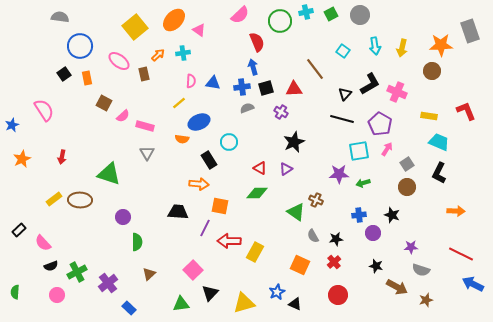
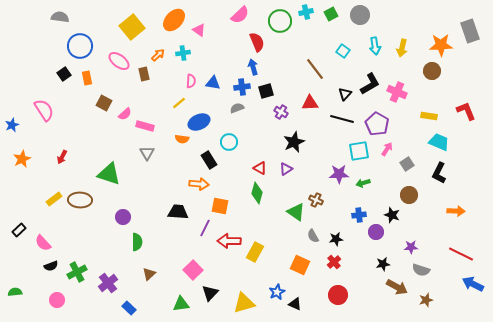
yellow square at (135, 27): moved 3 px left
black square at (266, 88): moved 3 px down
red triangle at (294, 89): moved 16 px right, 14 px down
gray semicircle at (247, 108): moved 10 px left
pink semicircle at (123, 116): moved 2 px right, 2 px up
purple pentagon at (380, 124): moved 3 px left
red arrow at (62, 157): rotated 16 degrees clockwise
brown circle at (407, 187): moved 2 px right, 8 px down
green diamond at (257, 193): rotated 75 degrees counterclockwise
purple circle at (373, 233): moved 3 px right, 1 px up
black star at (376, 266): moved 7 px right, 2 px up; rotated 24 degrees counterclockwise
green semicircle at (15, 292): rotated 80 degrees clockwise
pink circle at (57, 295): moved 5 px down
